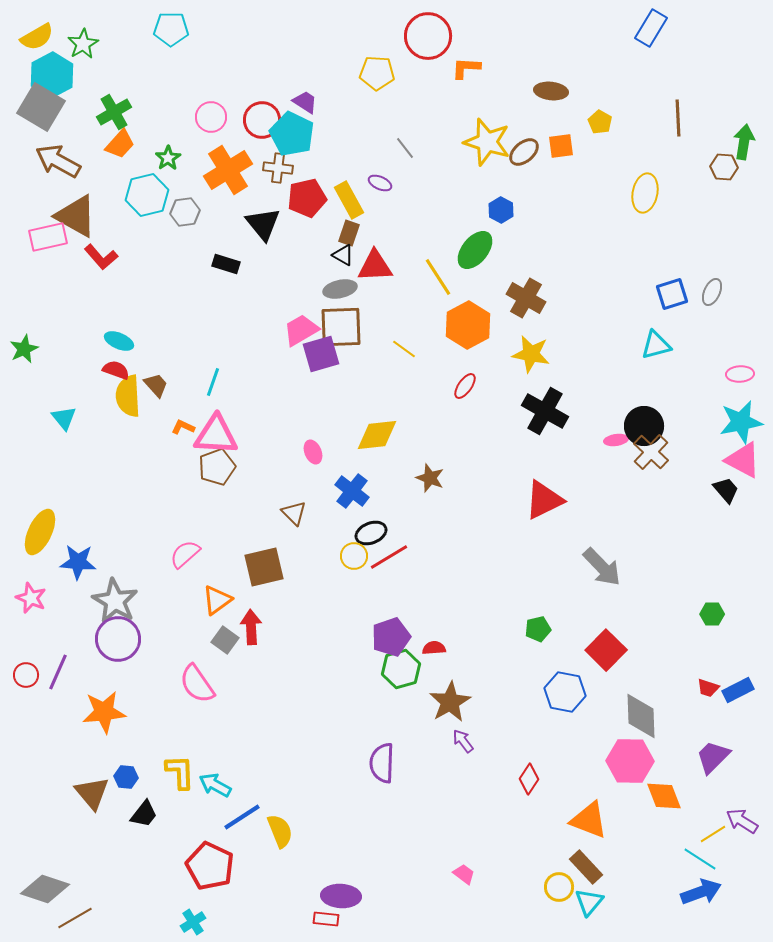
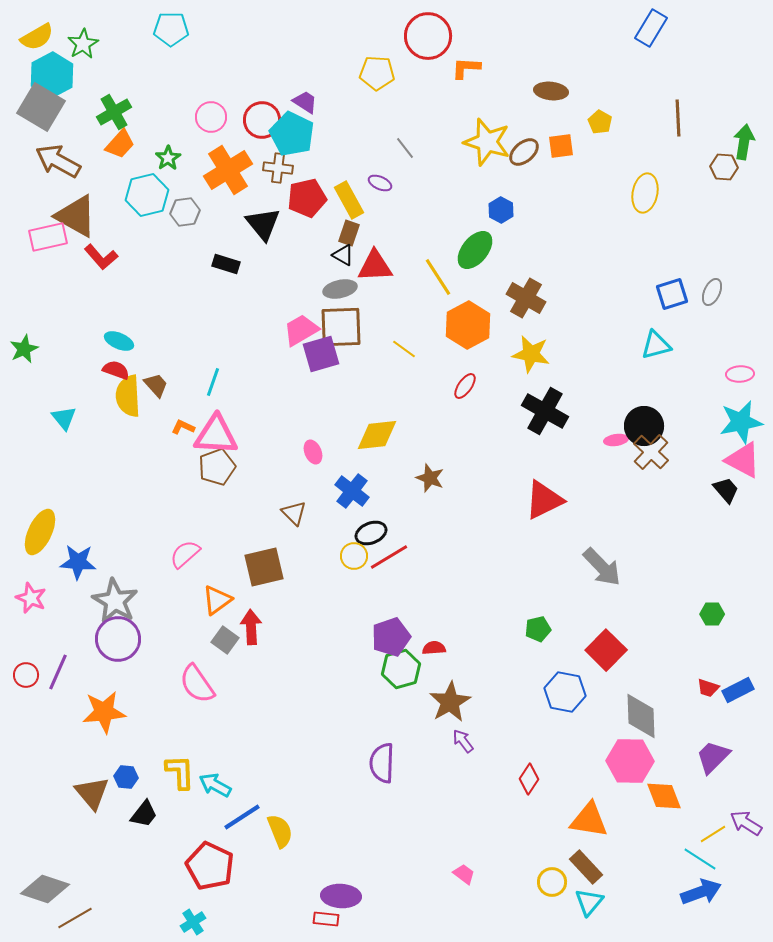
orange triangle at (589, 820): rotated 12 degrees counterclockwise
purple arrow at (742, 821): moved 4 px right, 2 px down
yellow circle at (559, 887): moved 7 px left, 5 px up
